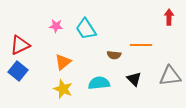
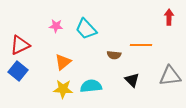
cyan trapezoid: rotated 10 degrees counterclockwise
black triangle: moved 2 px left, 1 px down
cyan semicircle: moved 8 px left, 3 px down
yellow star: rotated 18 degrees counterclockwise
